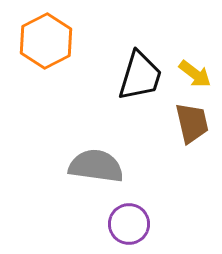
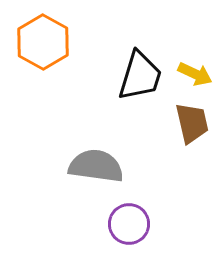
orange hexagon: moved 3 px left, 1 px down; rotated 4 degrees counterclockwise
yellow arrow: rotated 12 degrees counterclockwise
